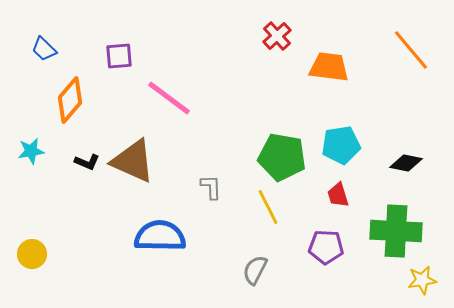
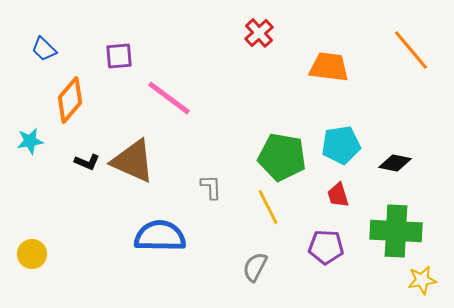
red cross: moved 18 px left, 3 px up
cyan star: moved 1 px left, 10 px up
black diamond: moved 11 px left
gray semicircle: moved 3 px up
